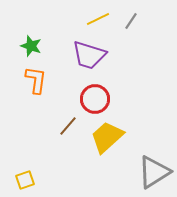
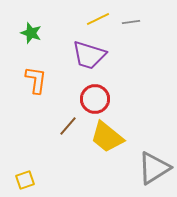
gray line: moved 1 px down; rotated 48 degrees clockwise
green star: moved 13 px up
yellow trapezoid: rotated 99 degrees counterclockwise
gray triangle: moved 4 px up
